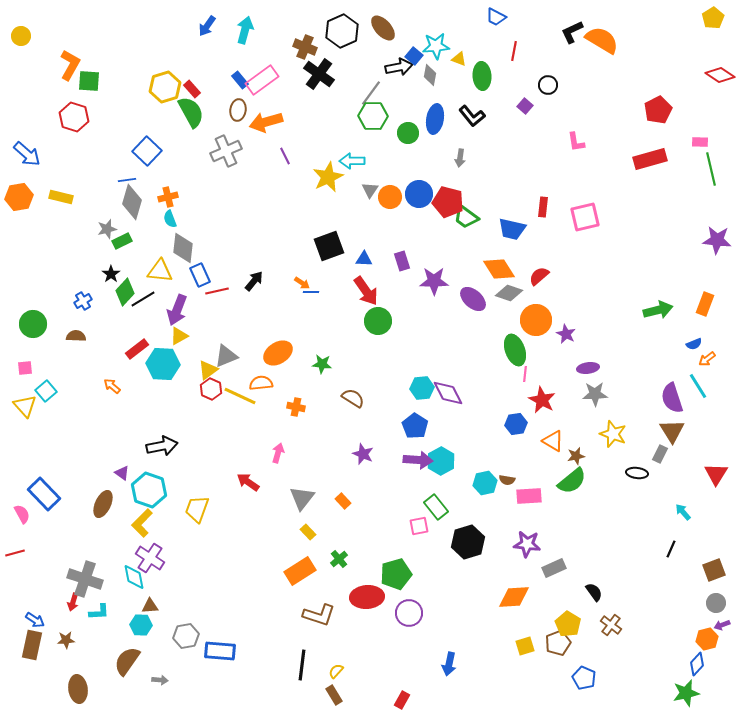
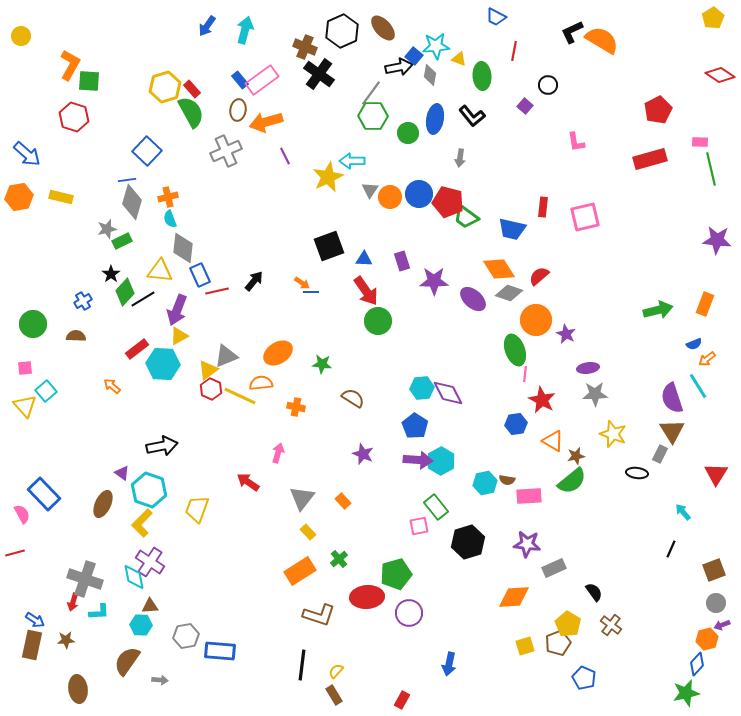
purple cross at (150, 558): moved 4 px down
